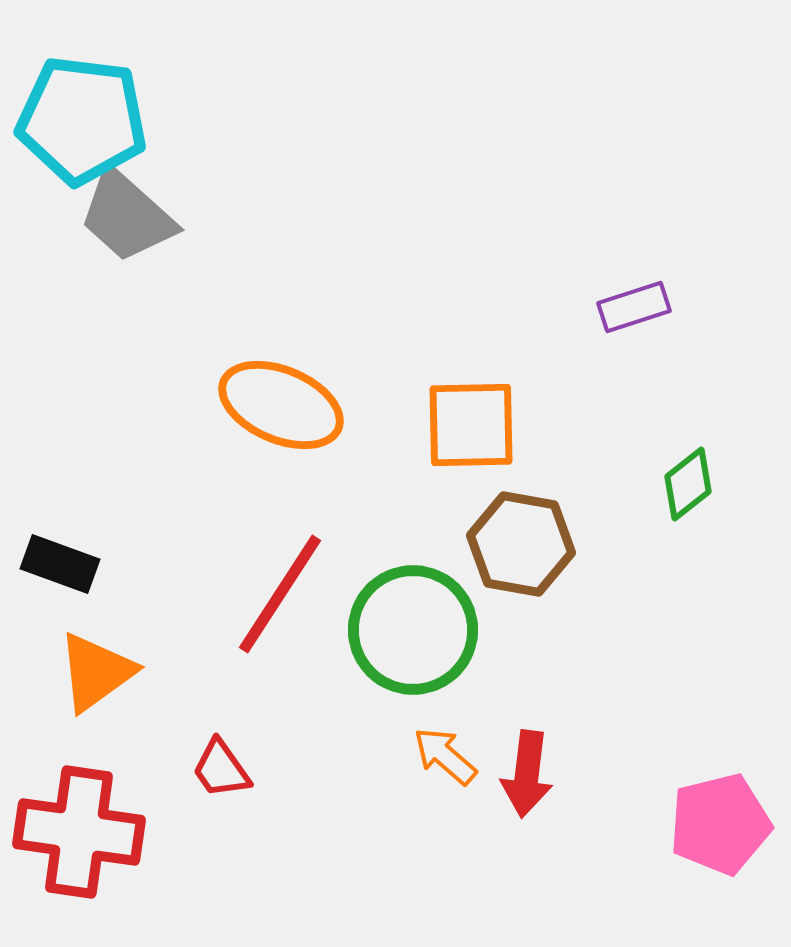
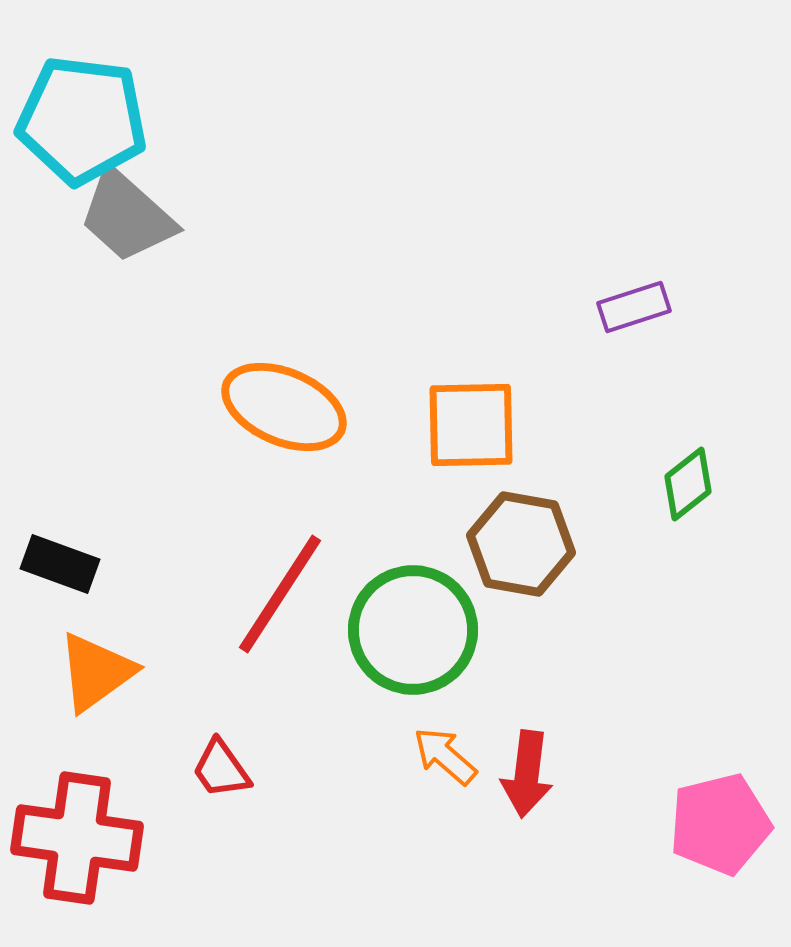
orange ellipse: moved 3 px right, 2 px down
red cross: moved 2 px left, 6 px down
